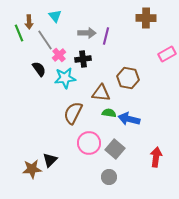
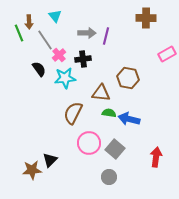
brown star: moved 1 px down
